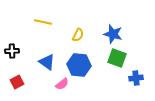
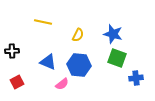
blue triangle: moved 1 px right; rotated 12 degrees counterclockwise
